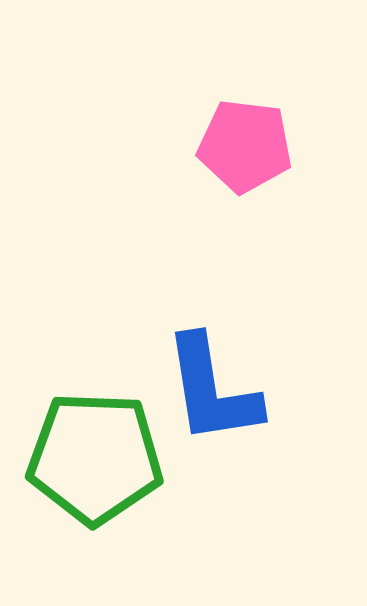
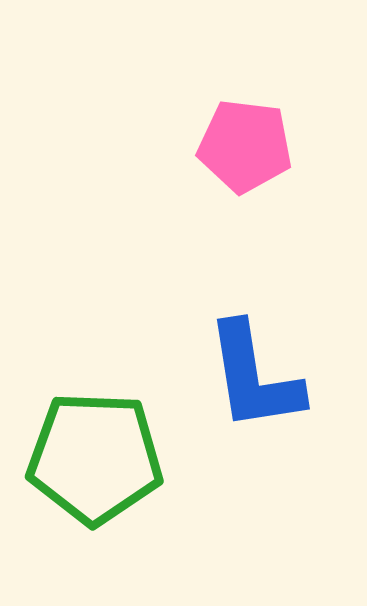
blue L-shape: moved 42 px right, 13 px up
